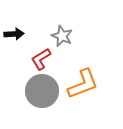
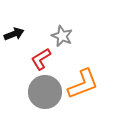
black arrow: rotated 18 degrees counterclockwise
gray circle: moved 3 px right, 1 px down
